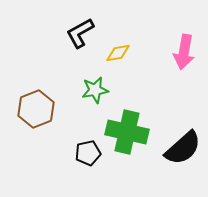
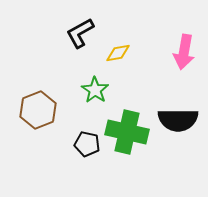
green star: rotated 28 degrees counterclockwise
brown hexagon: moved 2 px right, 1 px down
black semicircle: moved 5 px left, 28 px up; rotated 42 degrees clockwise
black pentagon: moved 1 px left, 9 px up; rotated 25 degrees clockwise
